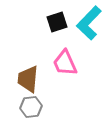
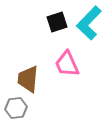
pink trapezoid: moved 2 px right, 1 px down
gray hexagon: moved 15 px left, 1 px down
